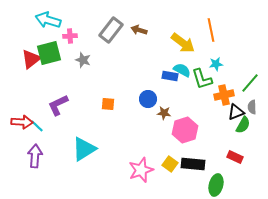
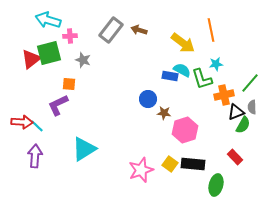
orange square: moved 39 px left, 20 px up
red rectangle: rotated 21 degrees clockwise
